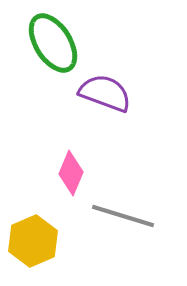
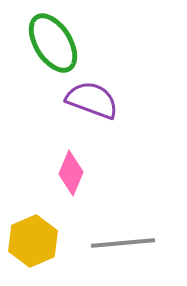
purple semicircle: moved 13 px left, 7 px down
gray line: moved 27 px down; rotated 22 degrees counterclockwise
